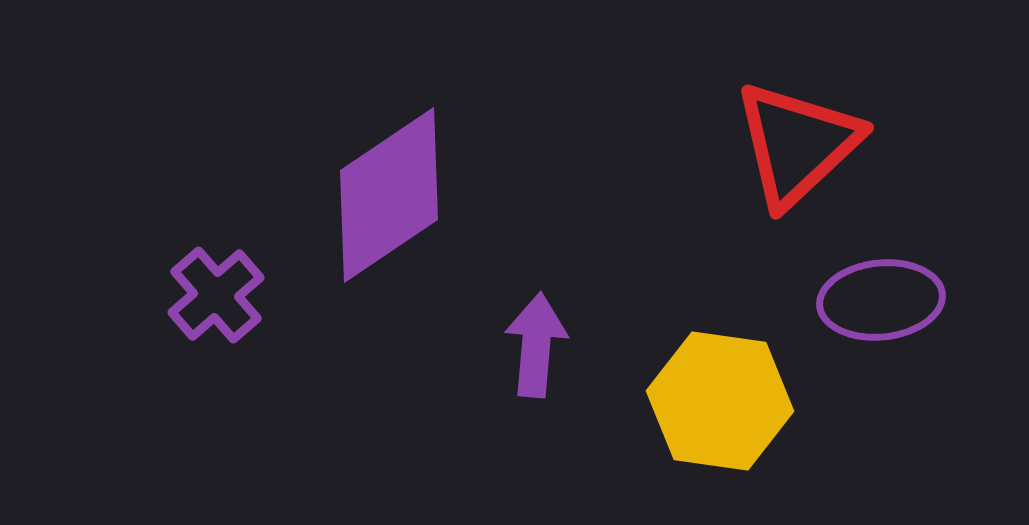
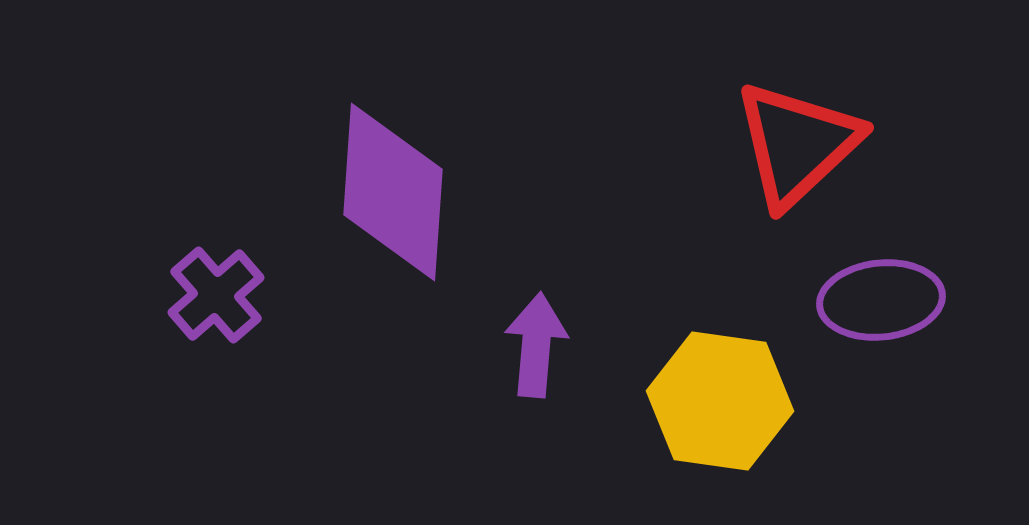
purple diamond: moved 4 px right, 3 px up; rotated 52 degrees counterclockwise
